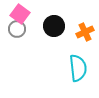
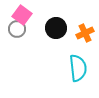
pink square: moved 2 px right, 1 px down
black circle: moved 2 px right, 2 px down
orange cross: moved 1 px down
